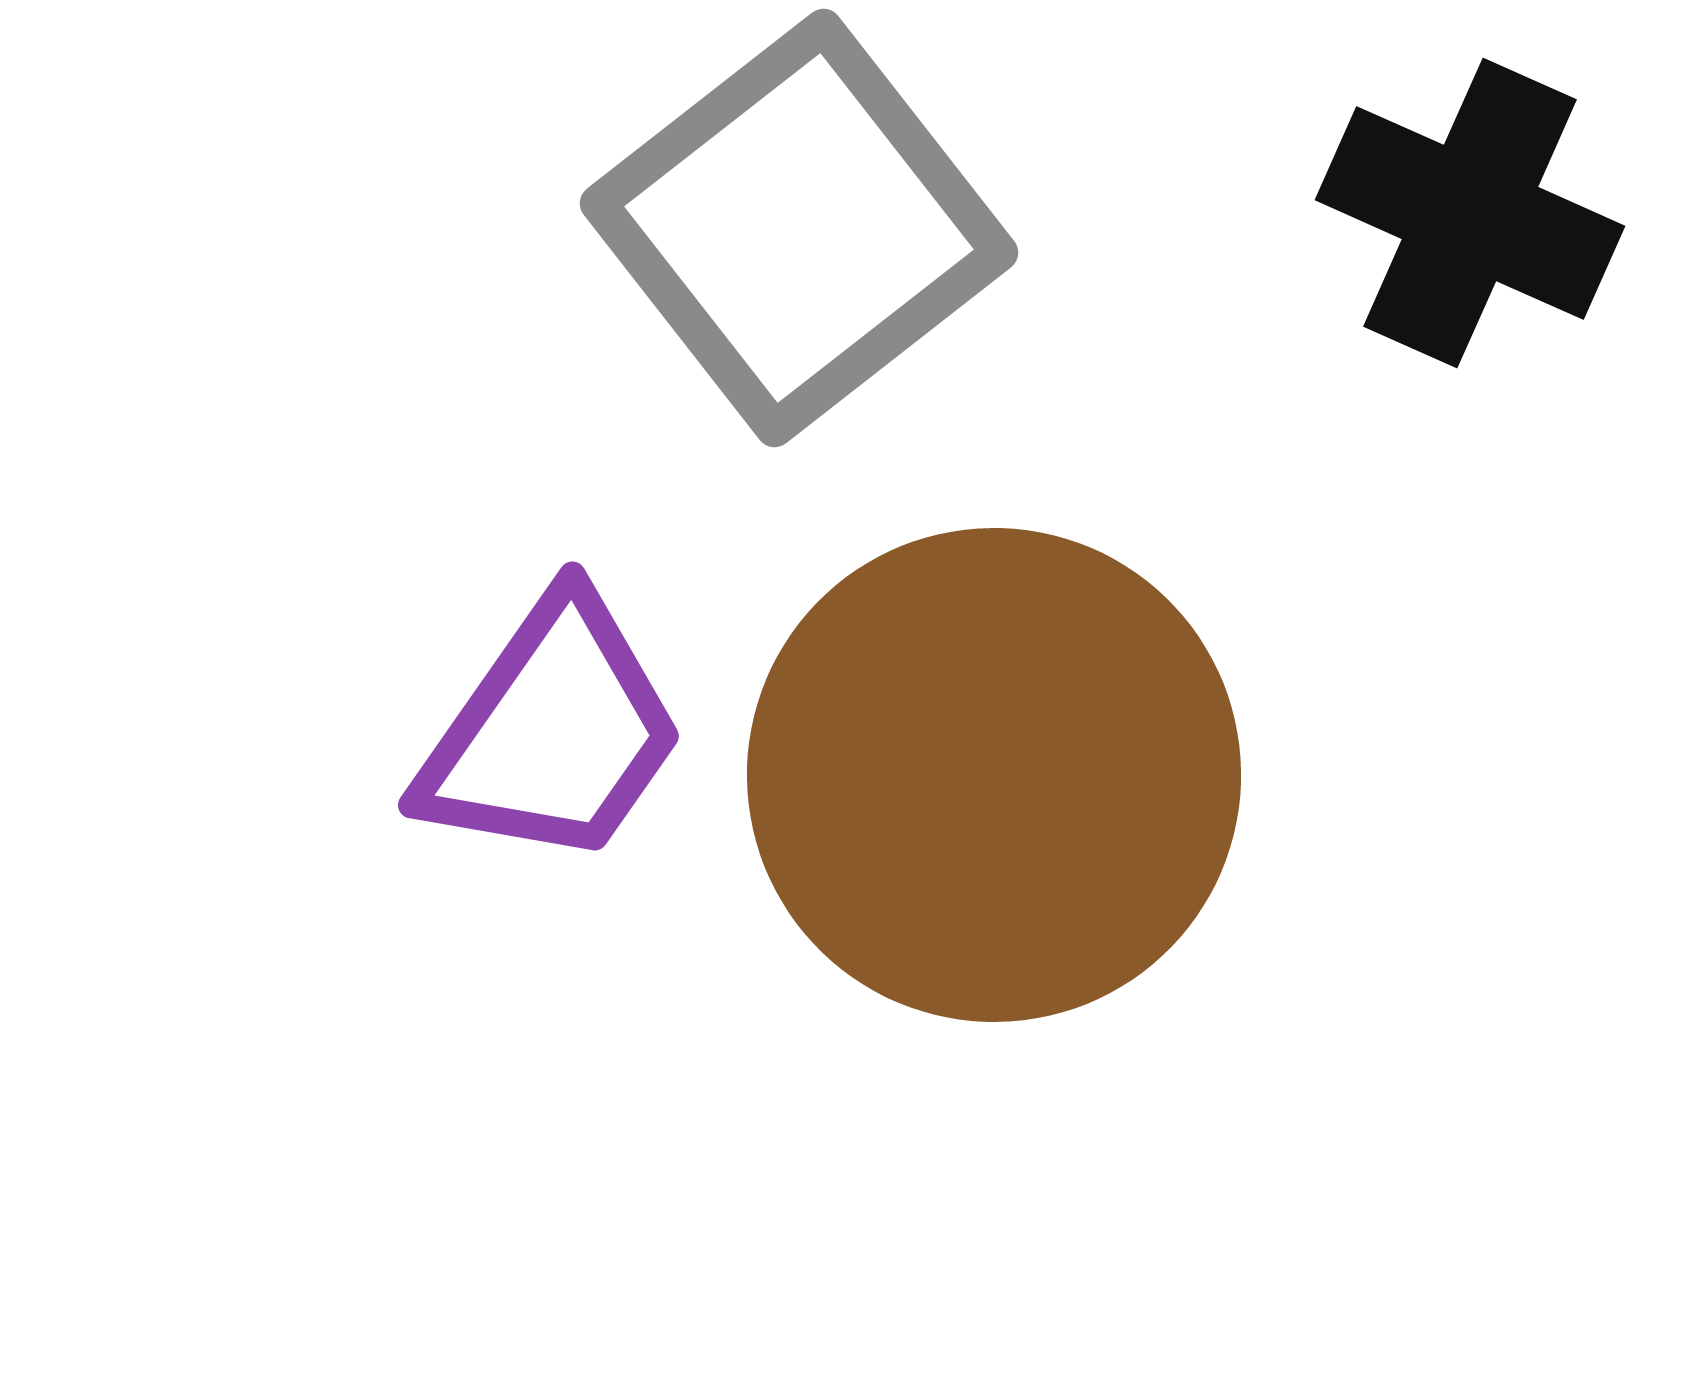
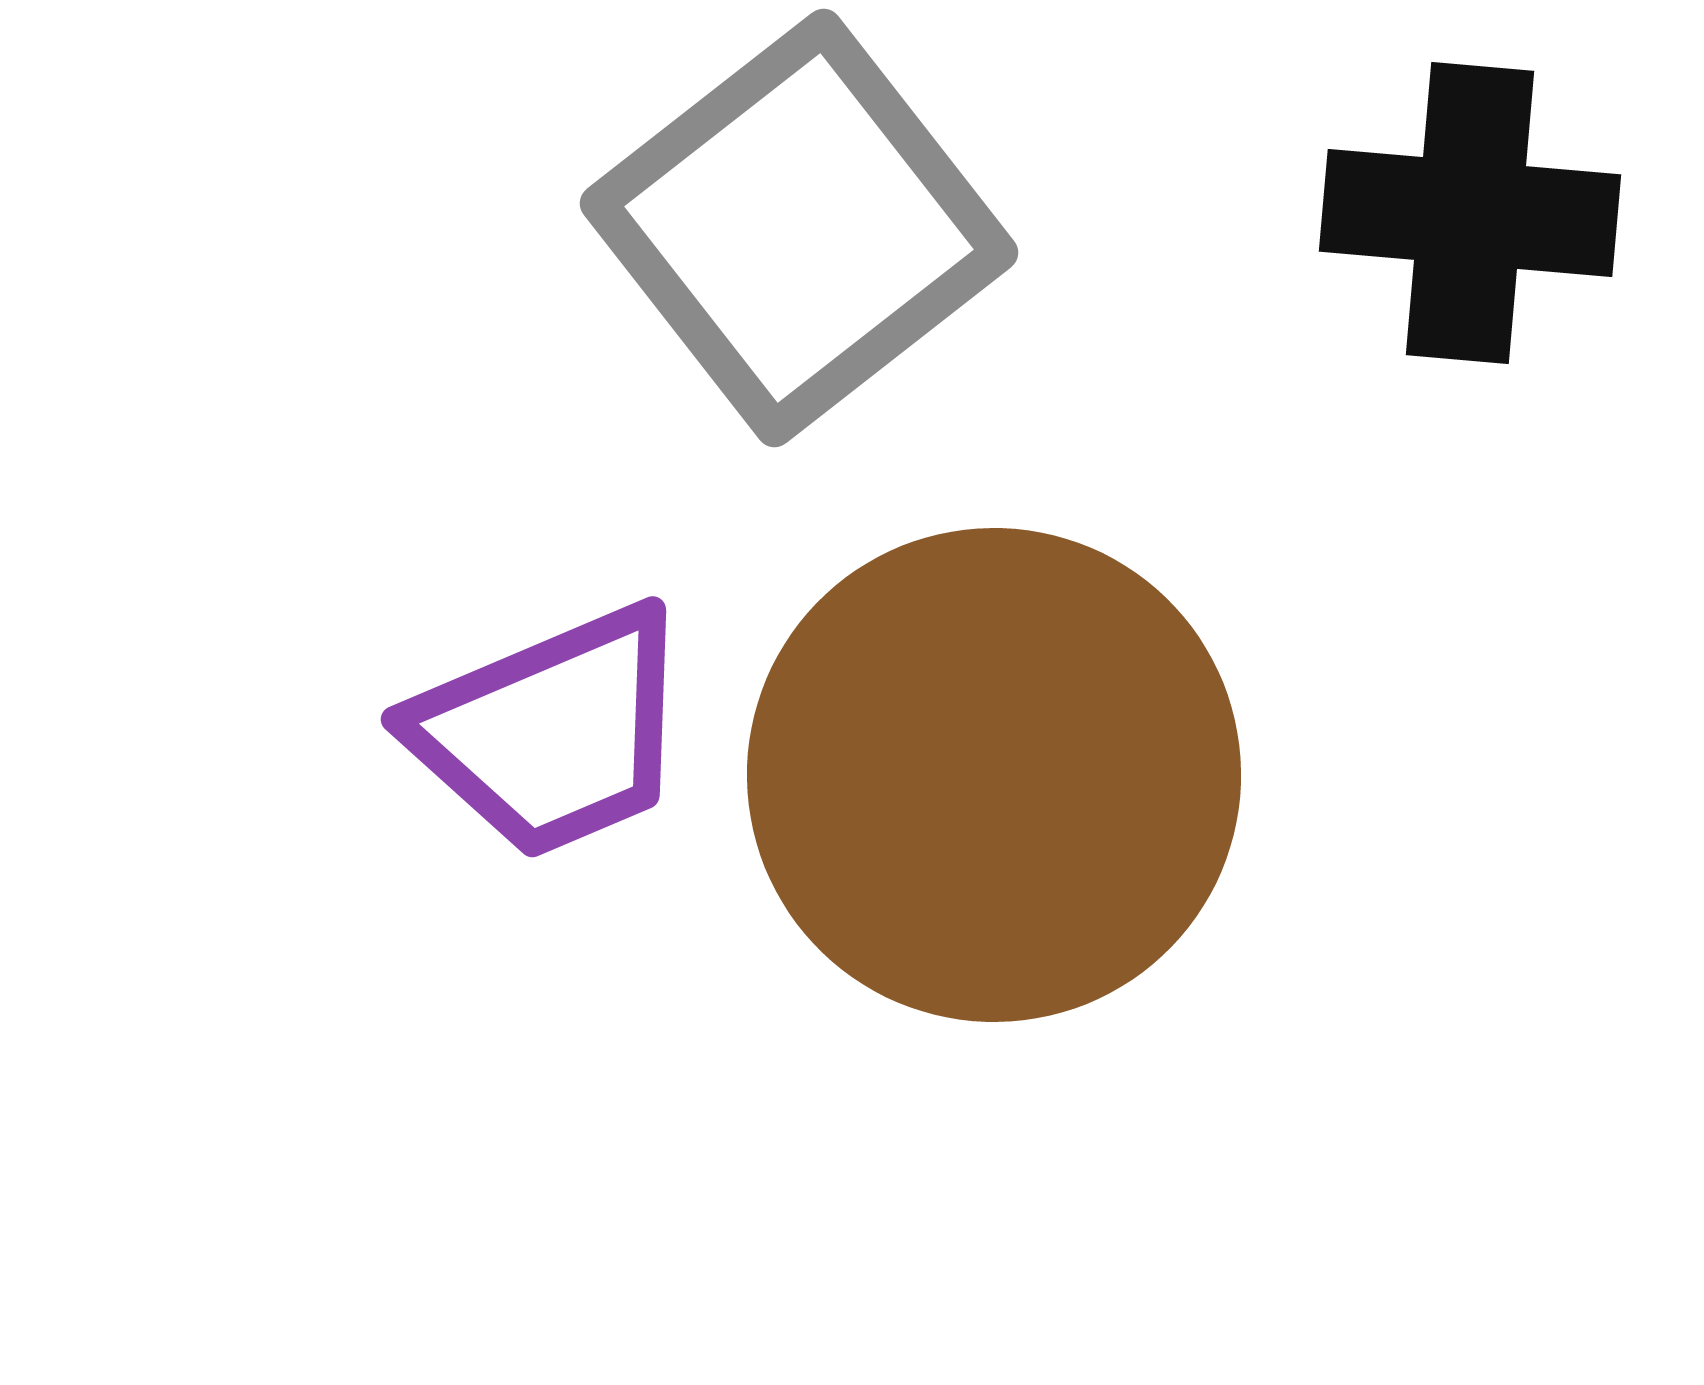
black cross: rotated 19 degrees counterclockwise
purple trapezoid: rotated 32 degrees clockwise
